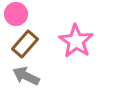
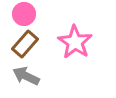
pink circle: moved 8 px right
pink star: moved 1 px left, 1 px down
